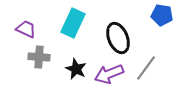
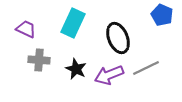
blue pentagon: rotated 15 degrees clockwise
gray cross: moved 3 px down
gray line: rotated 28 degrees clockwise
purple arrow: moved 1 px down
